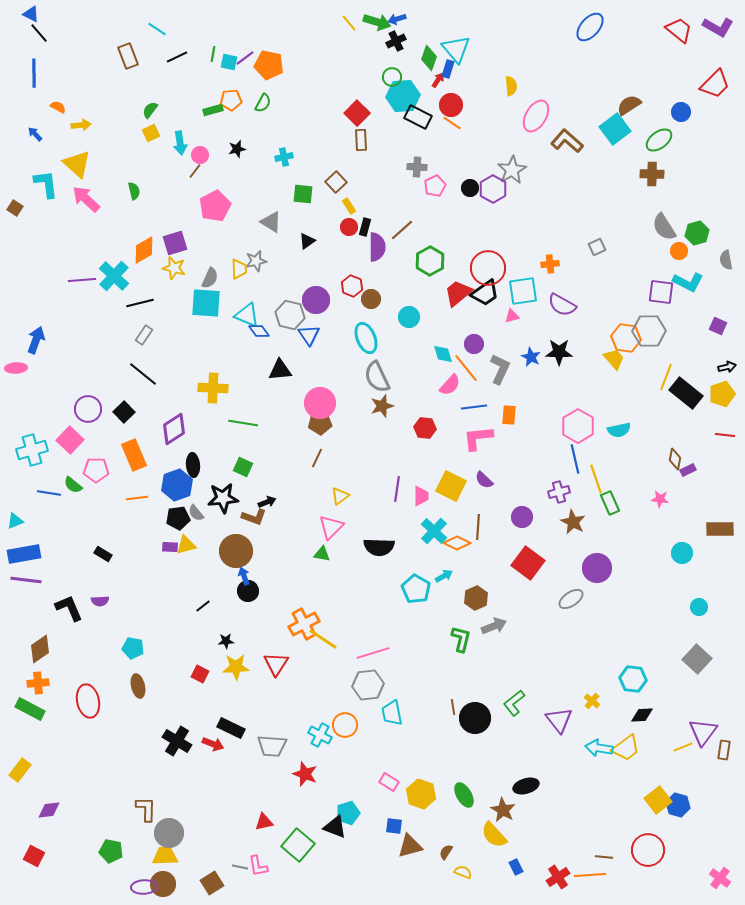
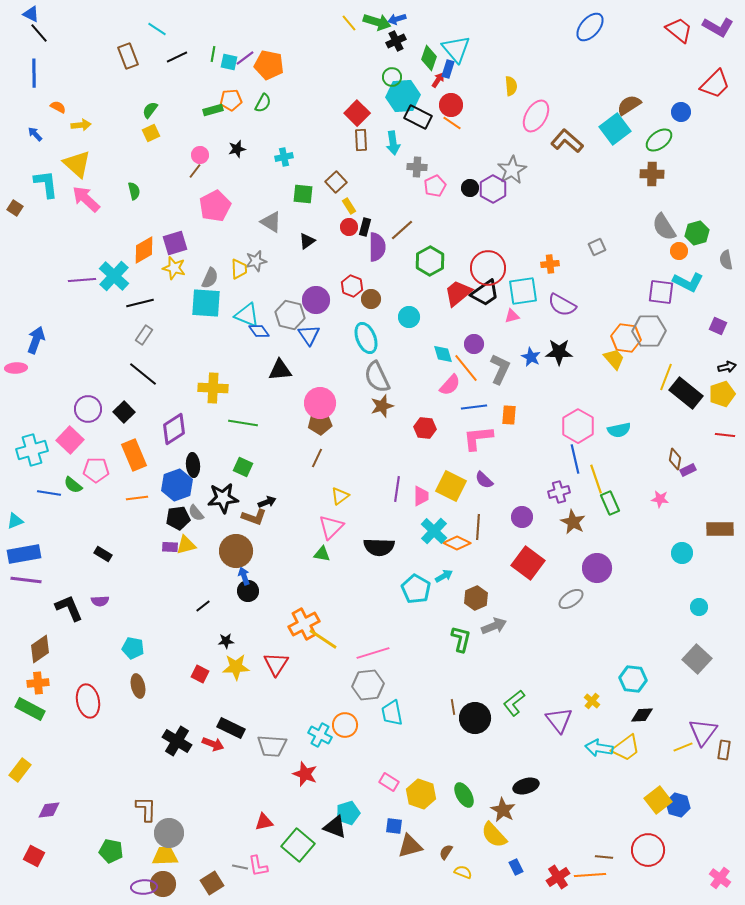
cyan arrow at (180, 143): moved 213 px right
